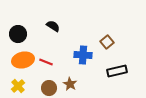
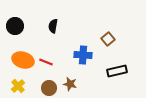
black semicircle: rotated 112 degrees counterclockwise
black circle: moved 3 px left, 8 px up
brown square: moved 1 px right, 3 px up
orange ellipse: rotated 30 degrees clockwise
brown star: rotated 16 degrees counterclockwise
